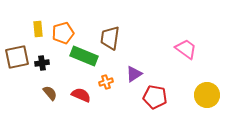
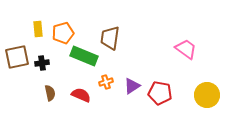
purple triangle: moved 2 px left, 12 px down
brown semicircle: rotated 28 degrees clockwise
red pentagon: moved 5 px right, 4 px up
